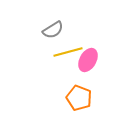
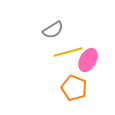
orange pentagon: moved 5 px left, 10 px up
